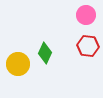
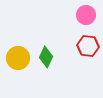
green diamond: moved 1 px right, 4 px down
yellow circle: moved 6 px up
